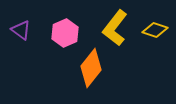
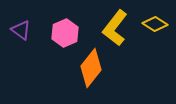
yellow diamond: moved 6 px up; rotated 15 degrees clockwise
